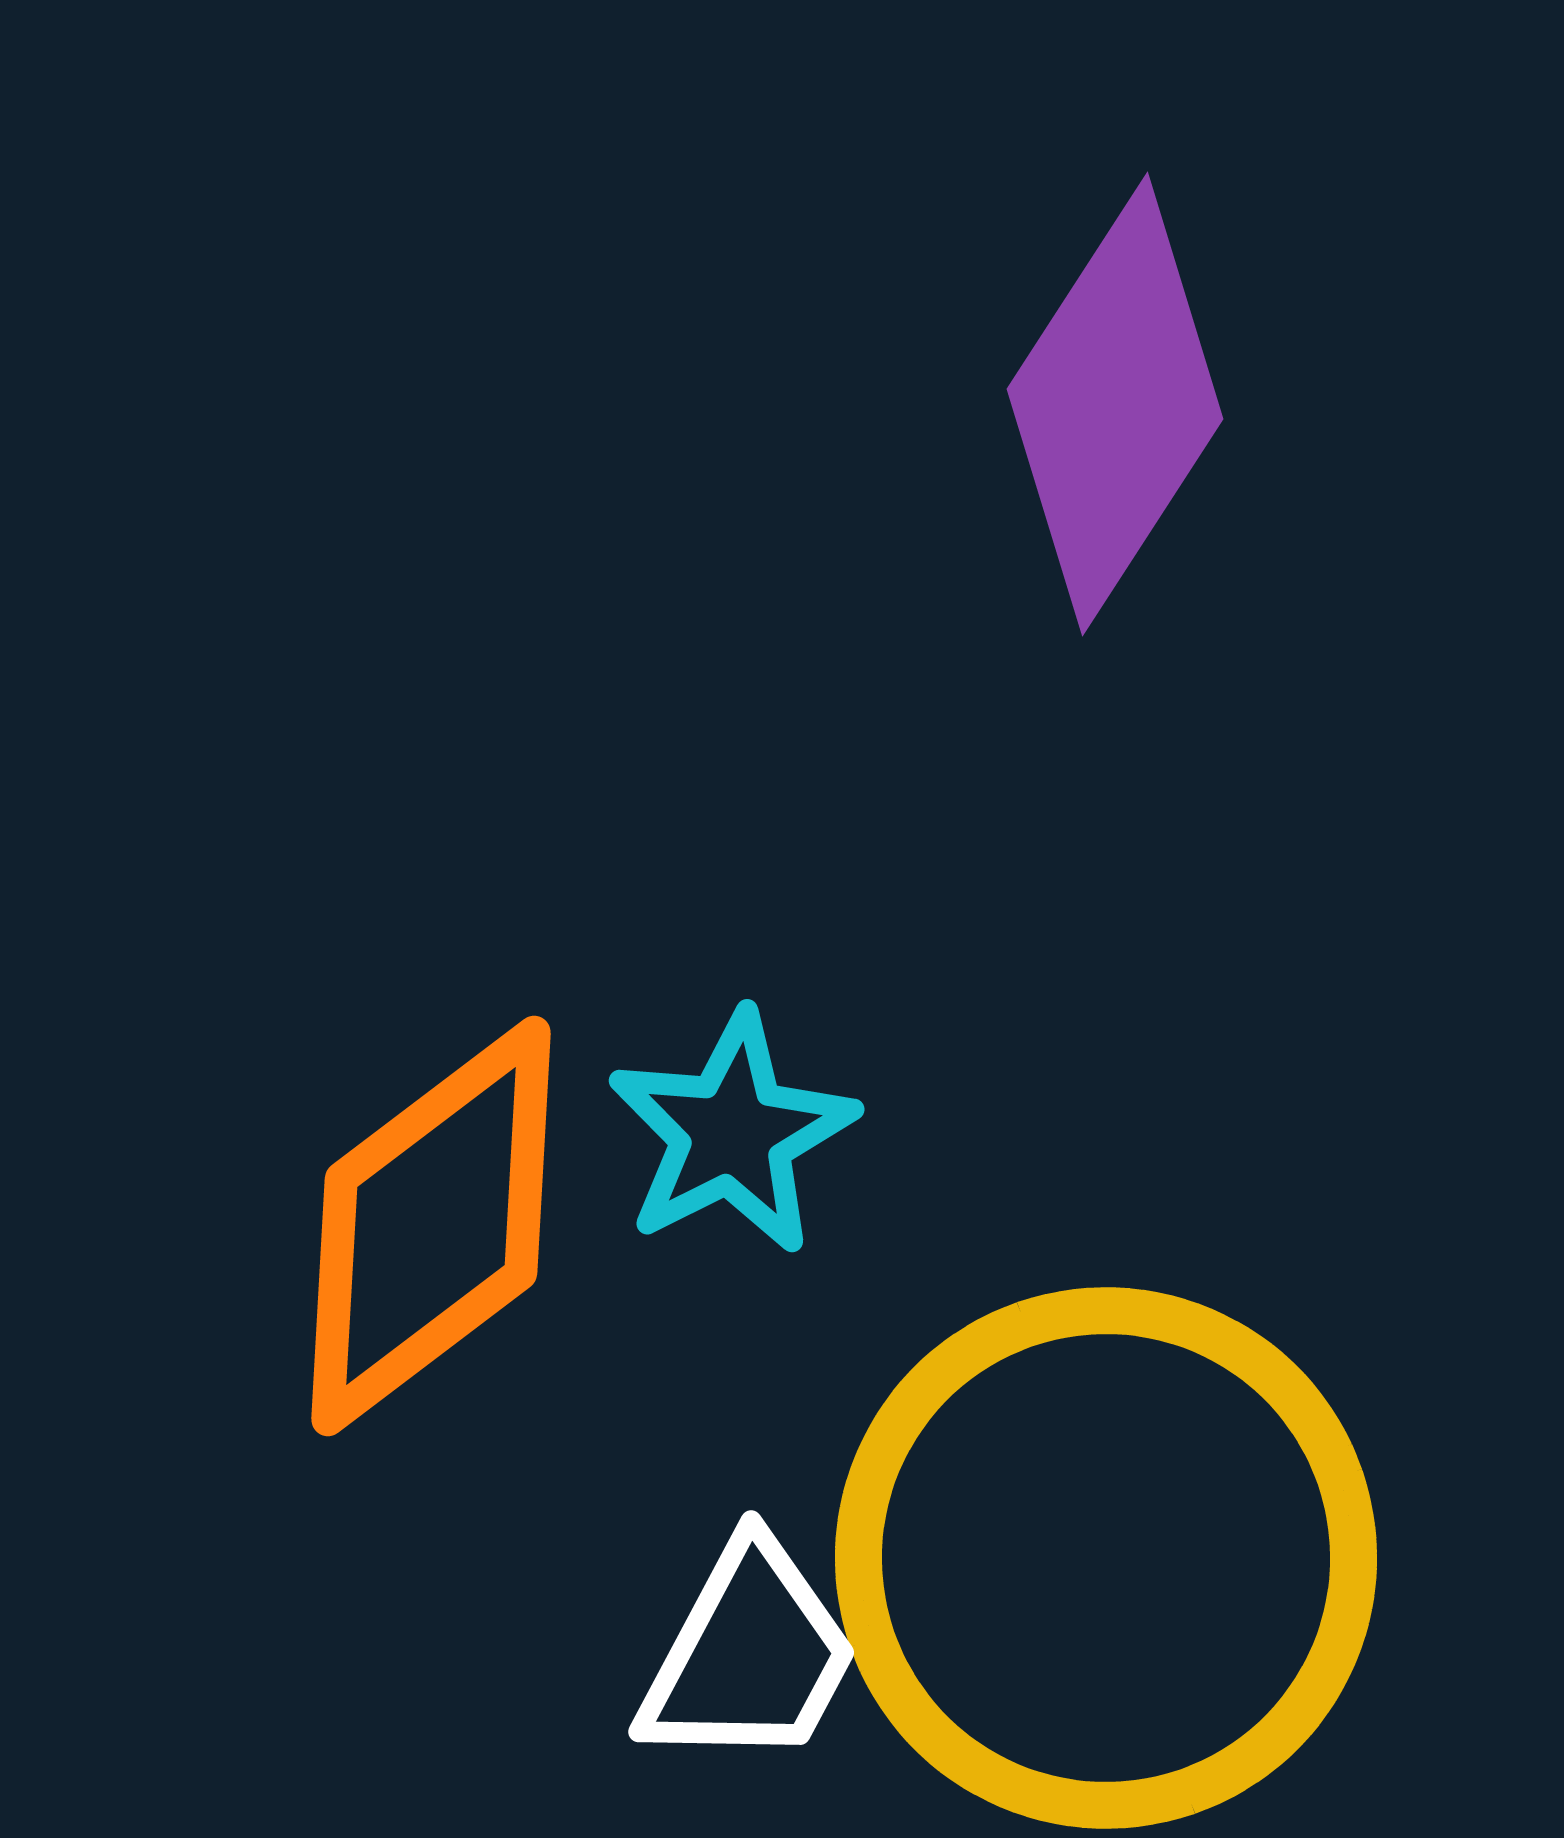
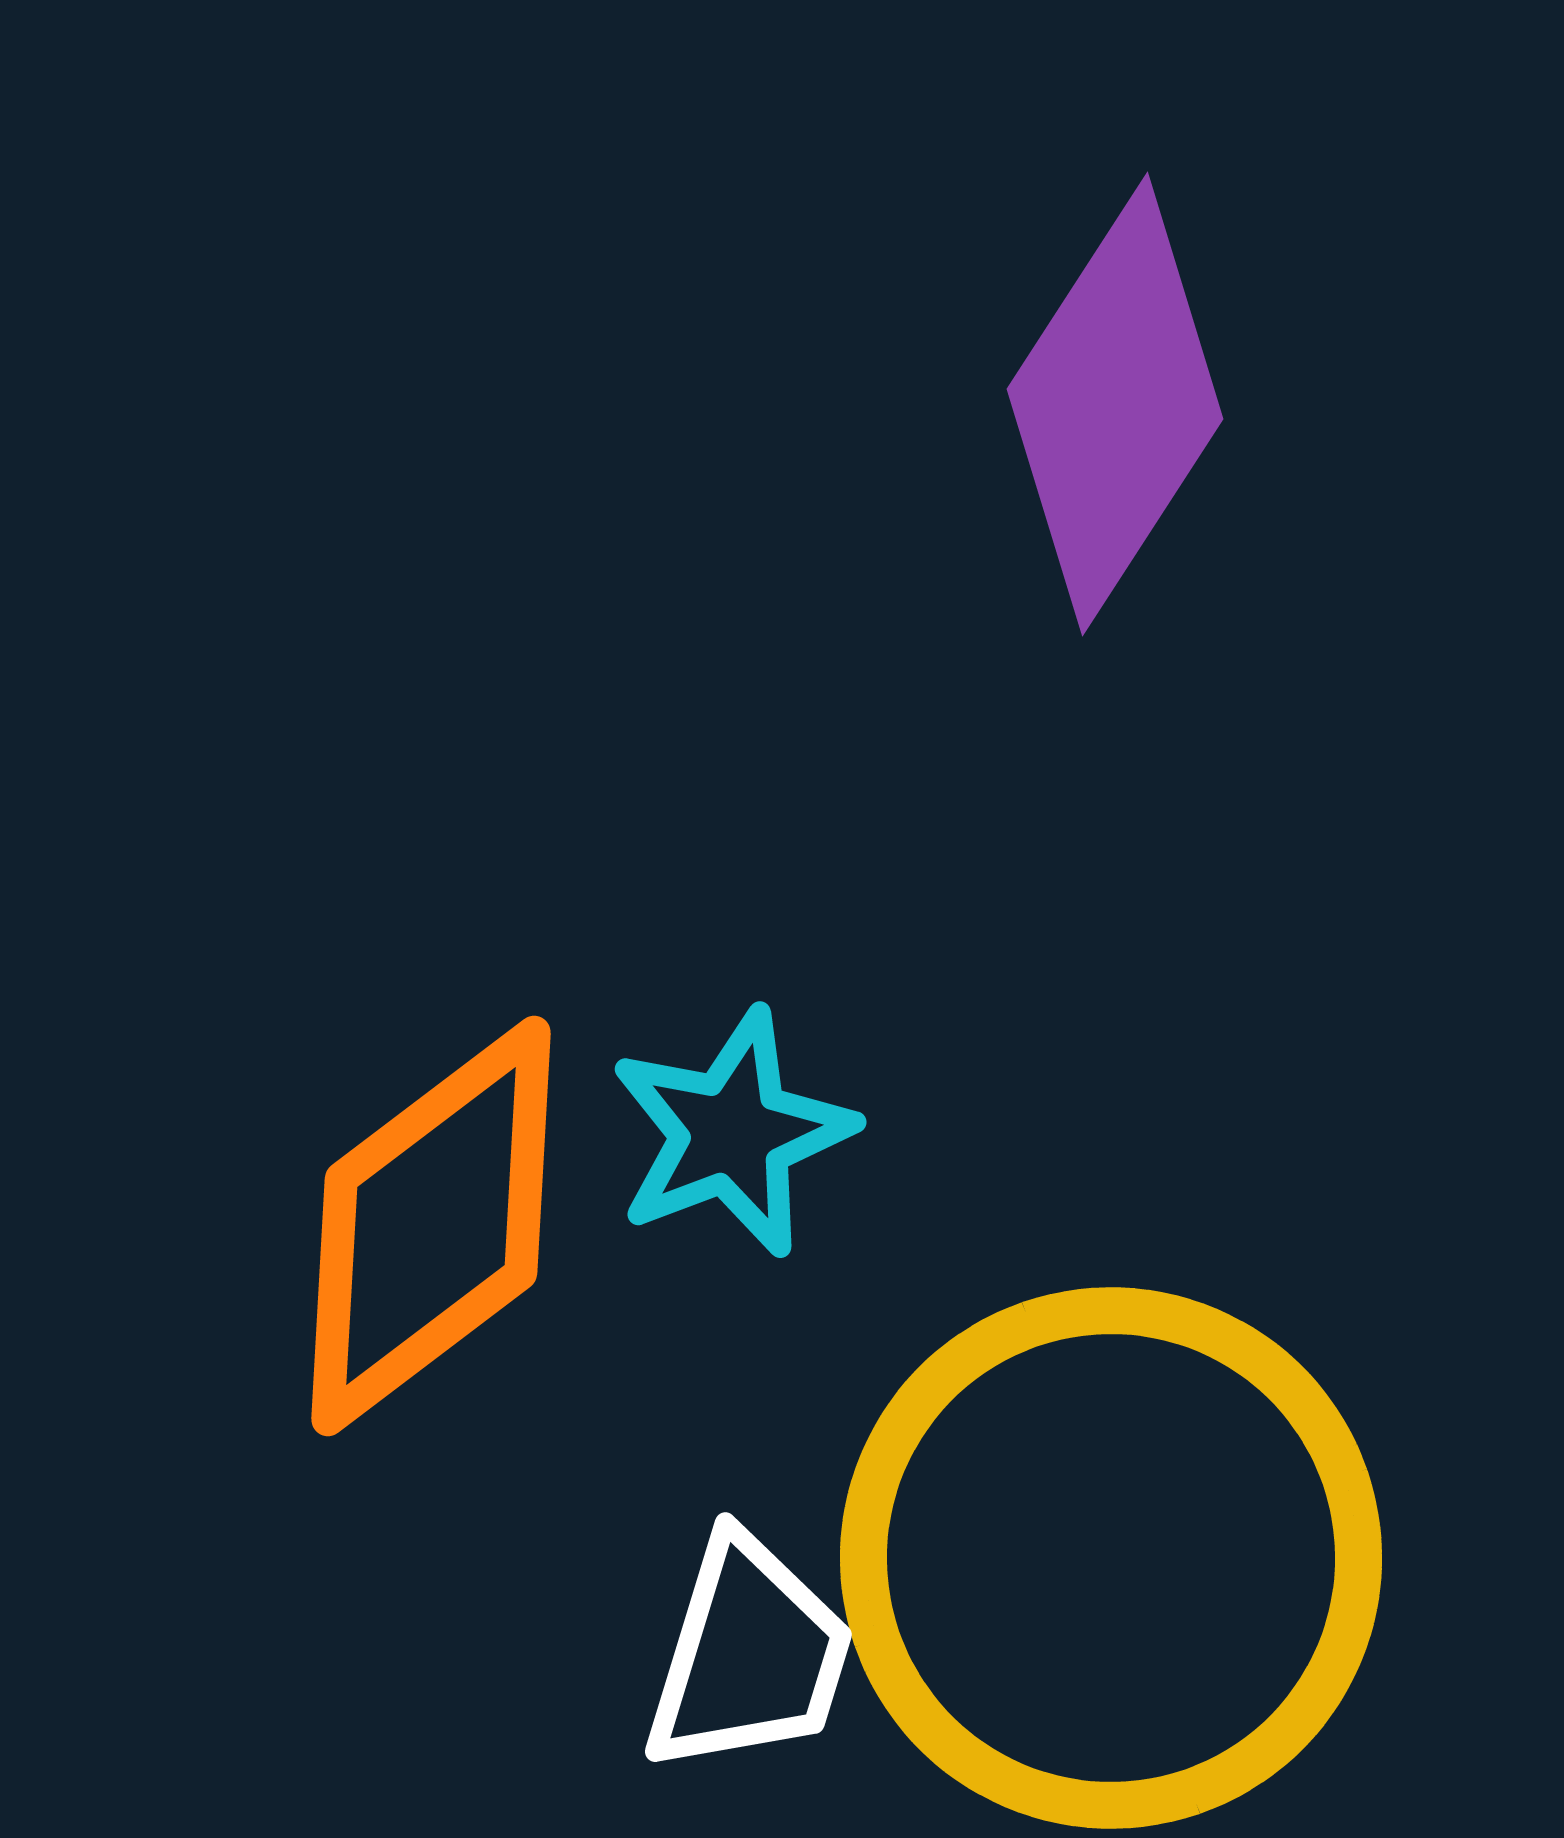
cyan star: rotated 6 degrees clockwise
yellow circle: moved 5 px right
white trapezoid: rotated 11 degrees counterclockwise
